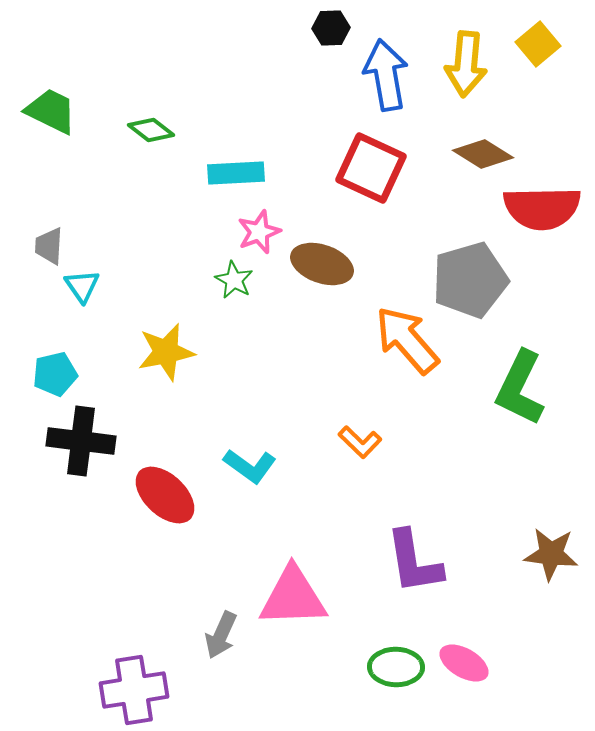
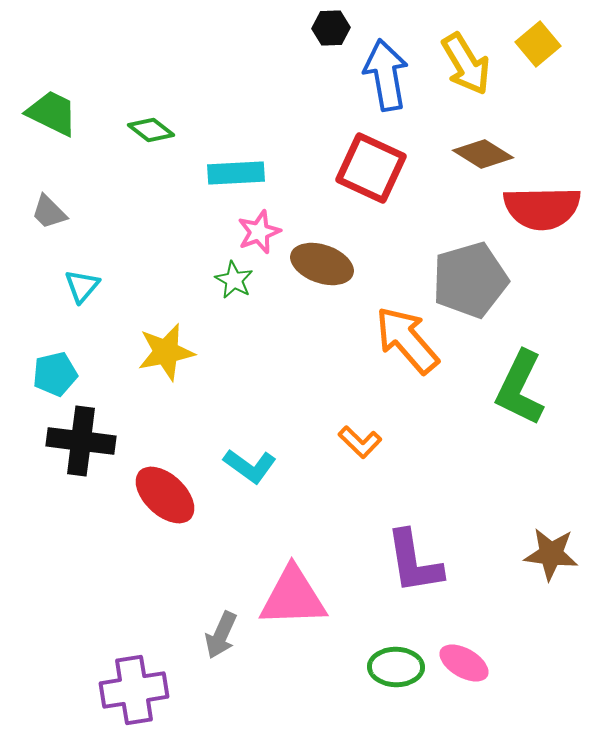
yellow arrow: rotated 36 degrees counterclockwise
green trapezoid: moved 1 px right, 2 px down
gray trapezoid: moved 34 px up; rotated 48 degrees counterclockwise
cyan triangle: rotated 15 degrees clockwise
